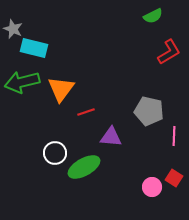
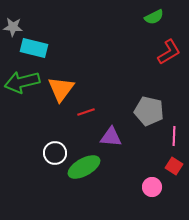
green semicircle: moved 1 px right, 1 px down
gray star: moved 2 px up; rotated 18 degrees counterclockwise
red square: moved 12 px up
